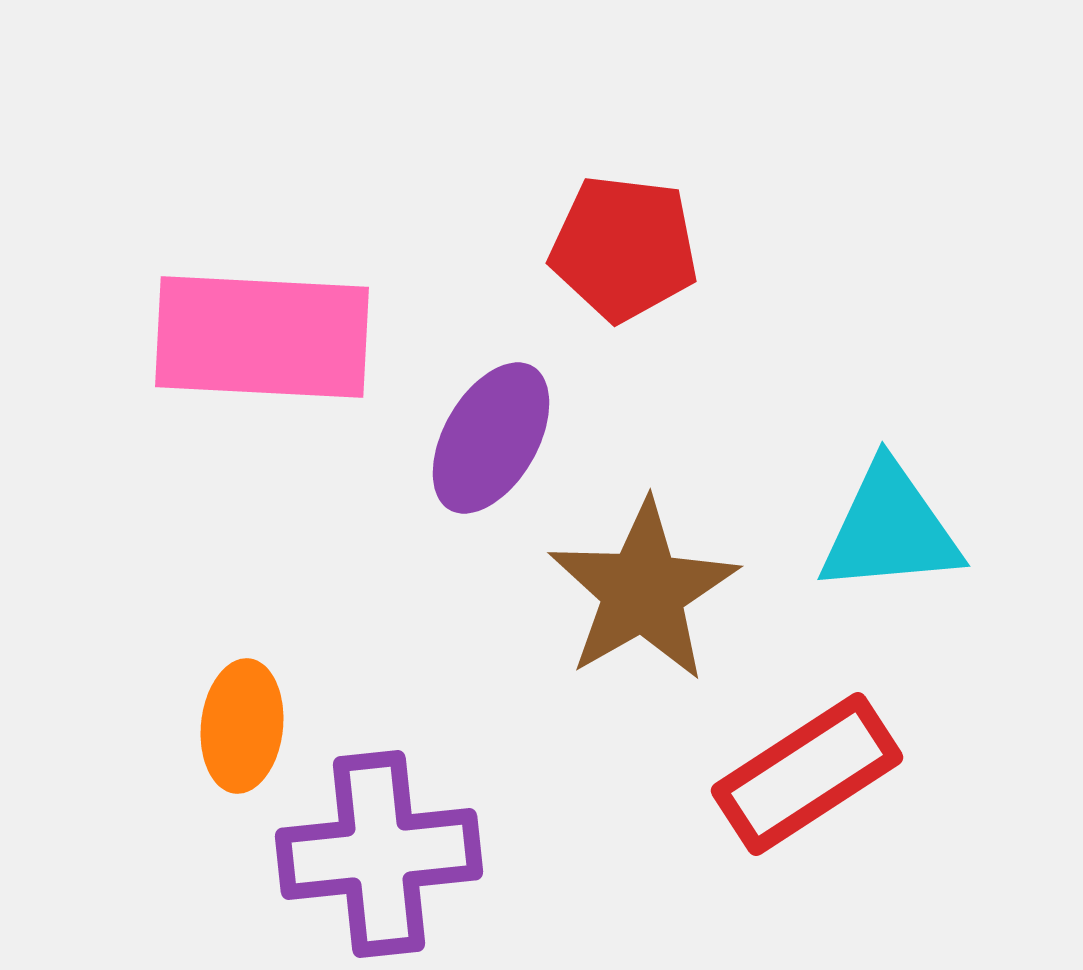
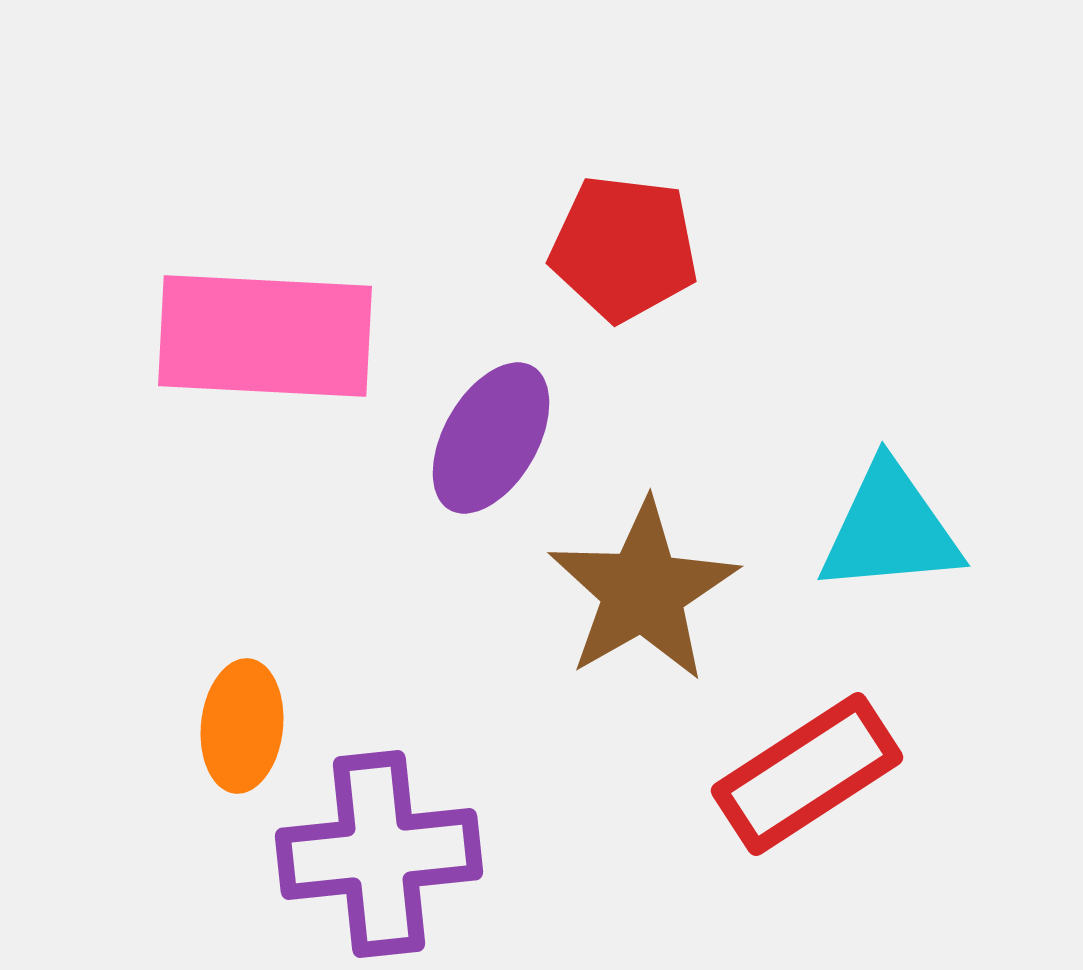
pink rectangle: moved 3 px right, 1 px up
